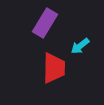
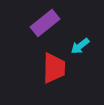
purple rectangle: rotated 20 degrees clockwise
